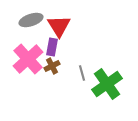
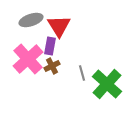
purple rectangle: moved 2 px left, 1 px up
green cross: rotated 12 degrees counterclockwise
